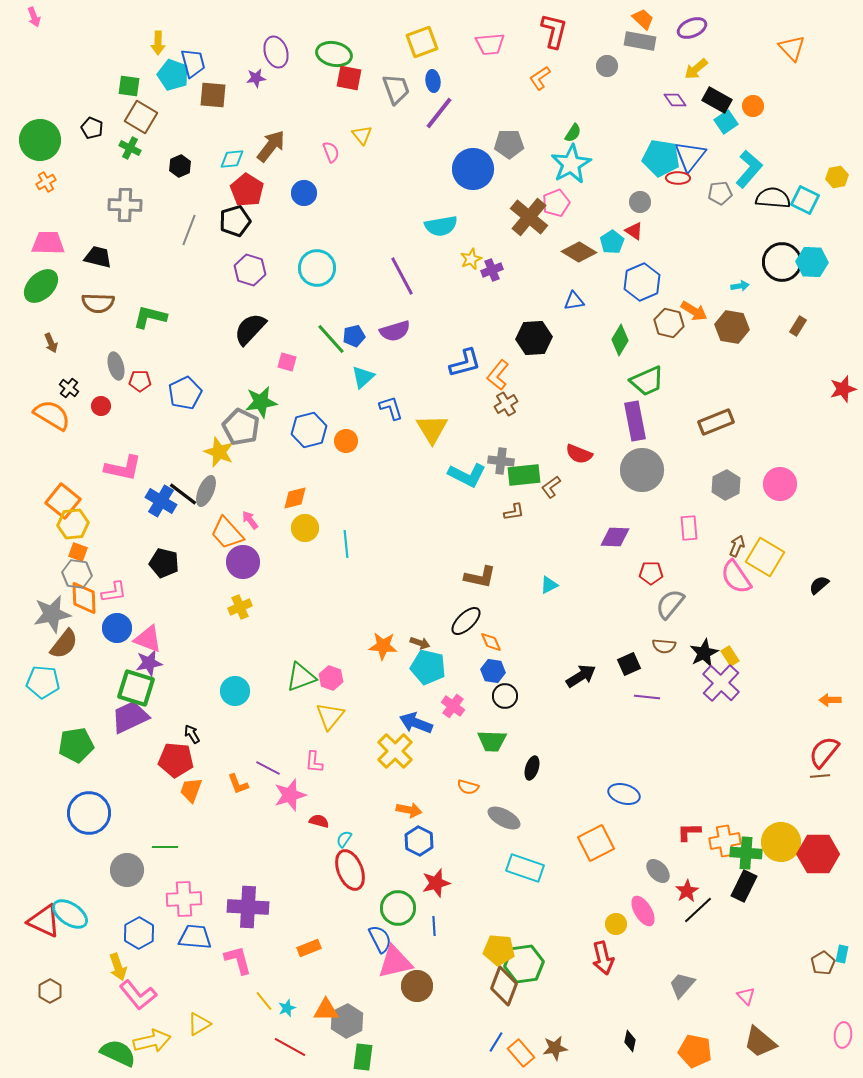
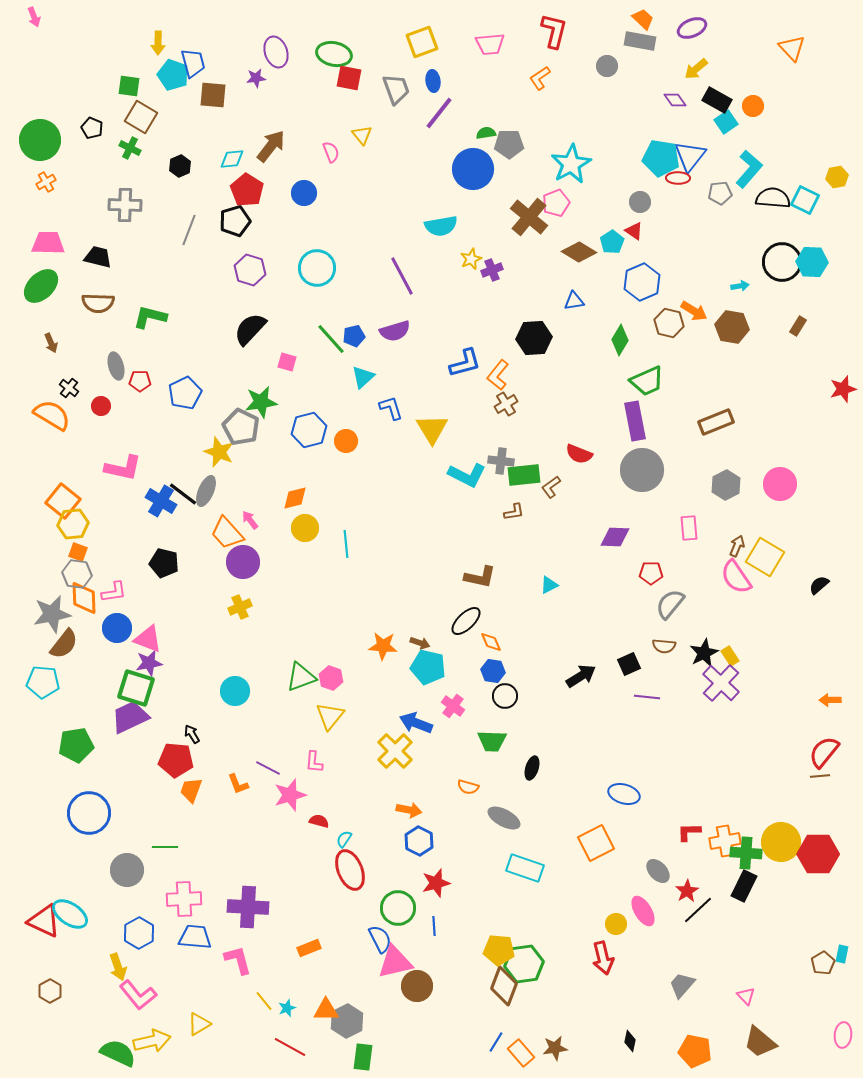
green semicircle at (573, 133): moved 87 px left; rotated 132 degrees counterclockwise
